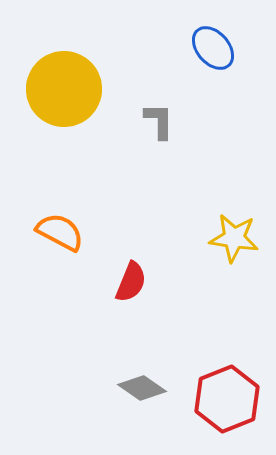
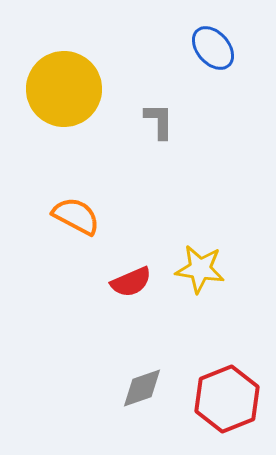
orange semicircle: moved 16 px right, 16 px up
yellow star: moved 34 px left, 31 px down
red semicircle: rotated 45 degrees clockwise
gray diamond: rotated 54 degrees counterclockwise
